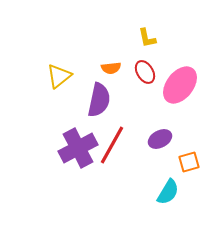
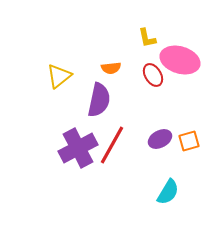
red ellipse: moved 8 px right, 3 px down
pink ellipse: moved 25 px up; rotated 69 degrees clockwise
orange square: moved 21 px up
